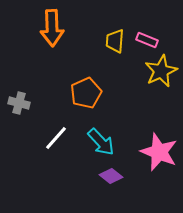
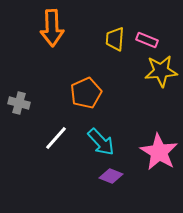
yellow trapezoid: moved 2 px up
yellow star: rotated 20 degrees clockwise
pink star: rotated 9 degrees clockwise
purple diamond: rotated 15 degrees counterclockwise
